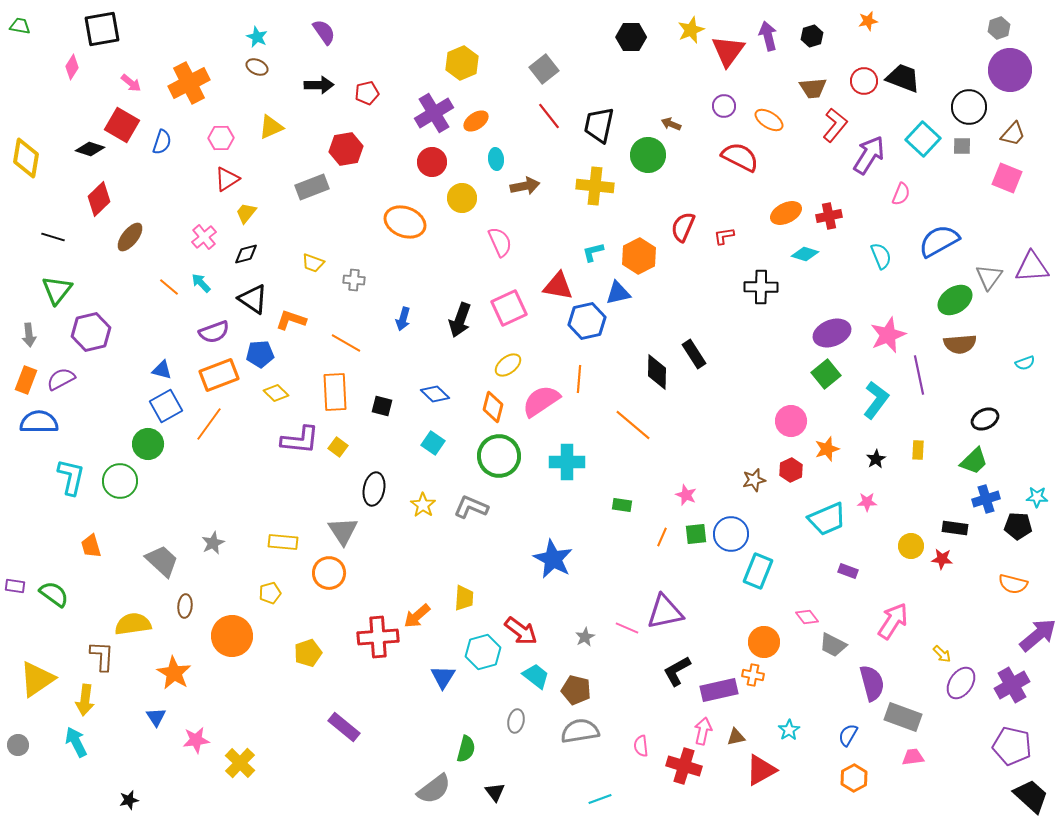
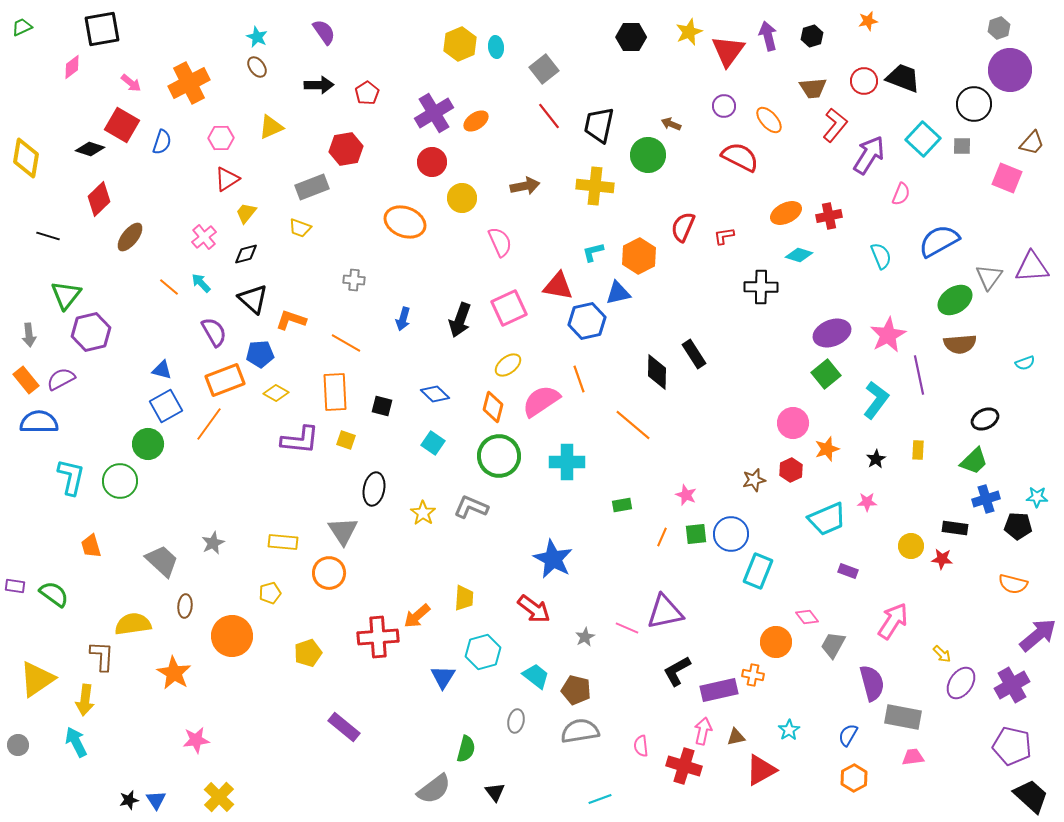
green trapezoid at (20, 26): moved 2 px right, 1 px down; rotated 35 degrees counterclockwise
yellow star at (691, 30): moved 2 px left, 2 px down
yellow hexagon at (462, 63): moved 2 px left, 19 px up
pink diamond at (72, 67): rotated 20 degrees clockwise
brown ellipse at (257, 67): rotated 30 degrees clockwise
red pentagon at (367, 93): rotated 20 degrees counterclockwise
black circle at (969, 107): moved 5 px right, 3 px up
orange ellipse at (769, 120): rotated 16 degrees clockwise
brown trapezoid at (1013, 134): moved 19 px right, 9 px down
cyan ellipse at (496, 159): moved 112 px up
black line at (53, 237): moved 5 px left, 1 px up
cyan diamond at (805, 254): moved 6 px left, 1 px down
yellow trapezoid at (313, 263): moved 13 px left, 35 px up
green triangle at (57, 290): moved 9 px right, 5 px down
black triangle at (253, 299): rotated 8 degrees clockwise
purple semicircle at (214, 332): rotated 100 degrees counterclockwise
pink star at (888, 335): rotated 6 degrees counterclockwise
orange rectangle at (219, 375): moved 6 px right, 5 px down
orange line at (579, 379): rotated 24 degrees counterclockwise
orange rectangle at (26, 380): rotated 60 degrees counterclockwise
yellow diamond at (276, 393): rotated 15 degrees counterclockwise
pink circle at (791, 421): moved 2 px right, 2 px down
yellow square at (338, 447): moved 8 px right, 7 px up; rotated 18 degrees counterclockwise
yellow star at (423, 505): moved 8 px down
green rectangle at (622, 505): rotated 18 degrees counterclockwise
red arrow at (521, 631): moved 13 px right, 22 px up
orange circle at (764, 642): moved 12 px right
gray trapezoid at (833, 645): rotated 92 degrees clockwise
blue triangle at (156, 717): moved 83 px down
gray rectangle at (903, 717): rotated 9 degrees counterclockwise
yellow cross at (240, 763): moved 21 px left, 34 px down
